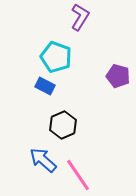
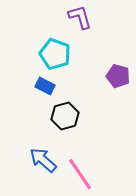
purple L-shape: rotated 48 degrees counterclockwise
cyan pentagon: moved 1 px left, 3 px up
black hexagon: moved 2 px right, 9 px up; rotated 8 degrees clockwise
pink line: moved 2 px right, 1 px up
